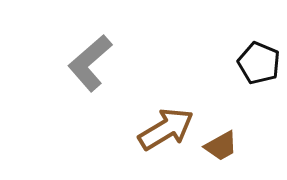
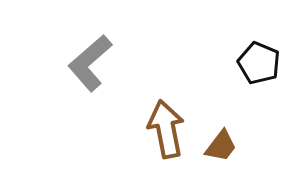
brown arrow: rotated 70 degrees counterclockwise
brown trapezoid: rotated 24 degrees counterclockwise
